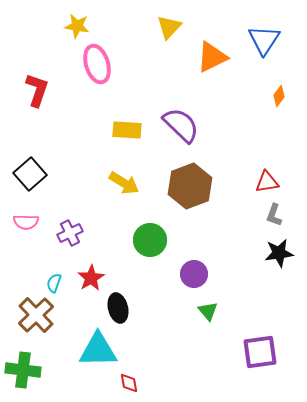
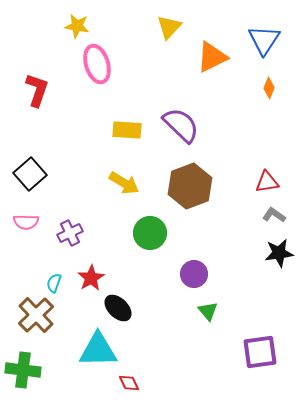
orange diamond: moved 10 px left, 8 px up; rotated 15 degrees counterclockwise
gray L-shape: rotated 105 degrees clockwise
green circle: moved 7 px up
black ellipse: rotated 32 degrees counterclockwise
red diamond: rotated 15 degrees counterclockwise
